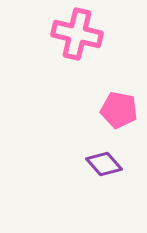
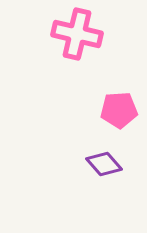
pink pentagon: rotated 15 degrees counterclockwise
